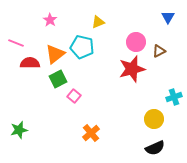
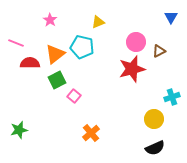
blue triangle: moved 3 px right
green square: moved 1 px left, 1 px down
cyan cross: moved 2 px left
